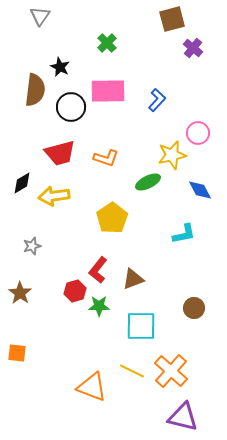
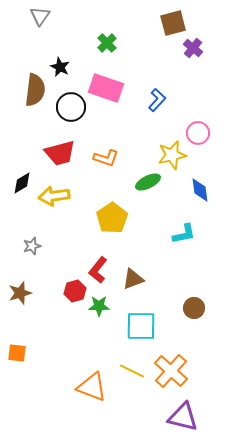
brown square: moved 1 px right, 4 px down
pink rectangle: moved 2 px left, 3 px up; rotated 20 degrees clockwise
blue diamond: rotated 20 degrees clockwise
brown star: rotated 20 degrees clockwise
